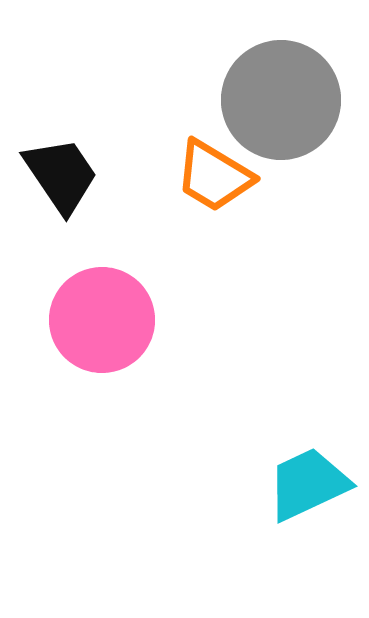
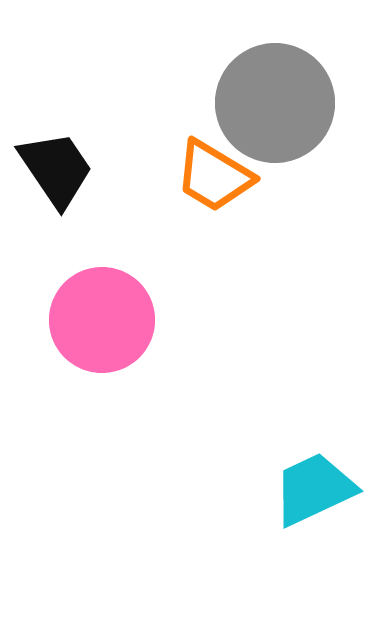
gray circle: moved 6 px left, 3 px down
black trapezoid: moved 5 px left, 6 px up
cyan trapezoid: moved 6 px right, 5 px down
